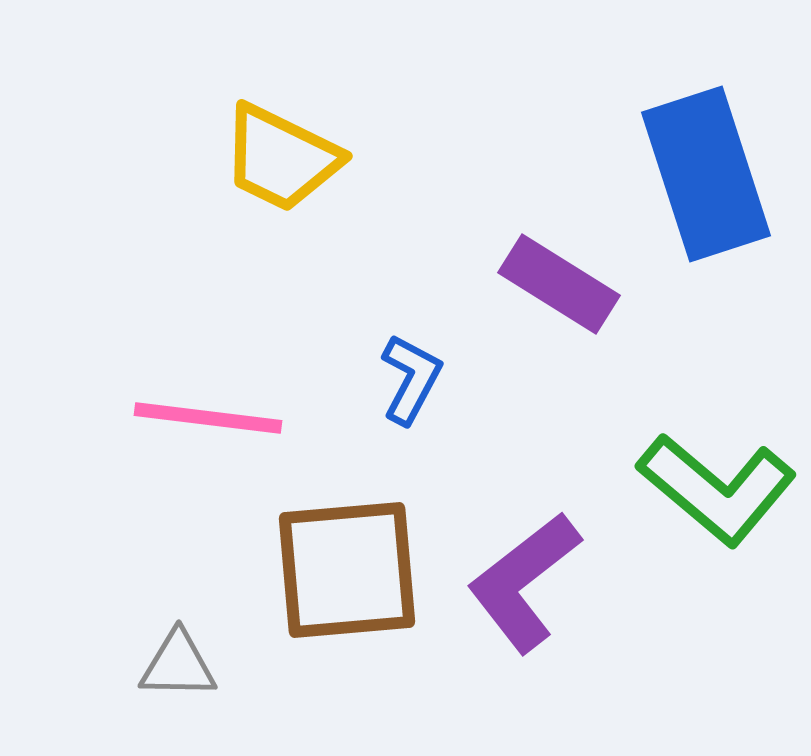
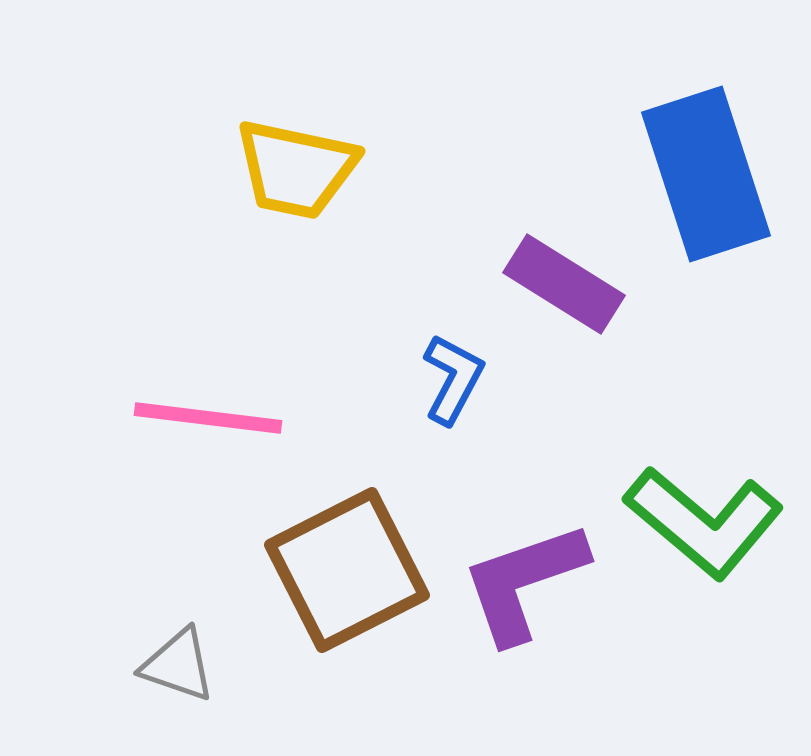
yellow trapezoid: moved 15 px right, 11 px down; rotated 14 degrees counterclockwise
purple rectangle: moved 5 px right
blue L-shape: moved 42 px right
green L-shape: moved 13 px left, 33 px down
brown square: rotated 22 degrees counterclockwise
purple L-shape: rotated 19 degrees clockwise
gray triangle: rotated 18 degrees clockwise
